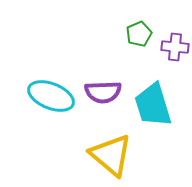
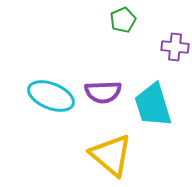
green pentagon: moved 16 px left, 14 px up
